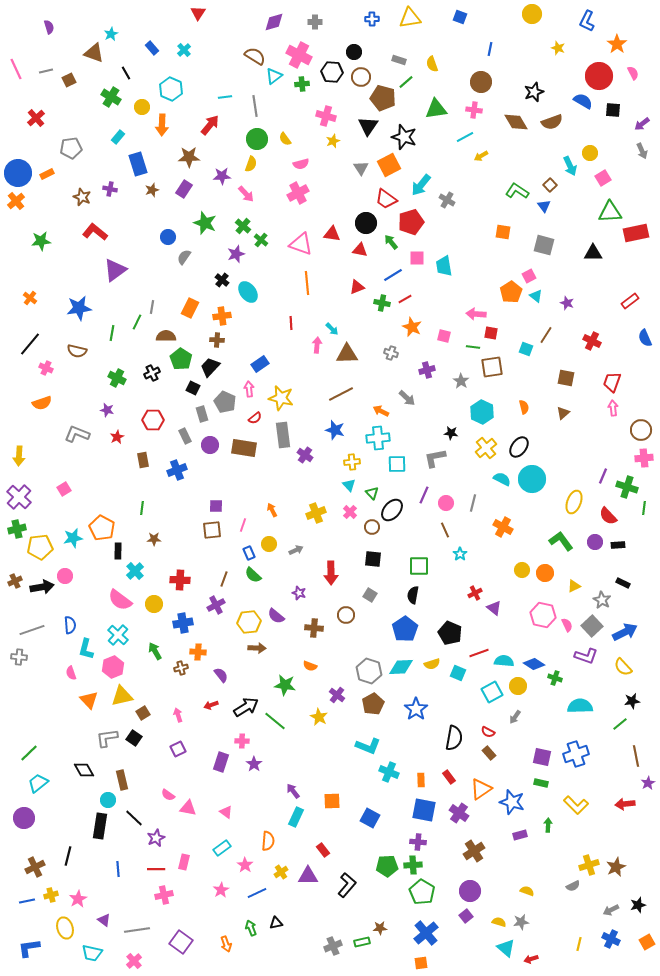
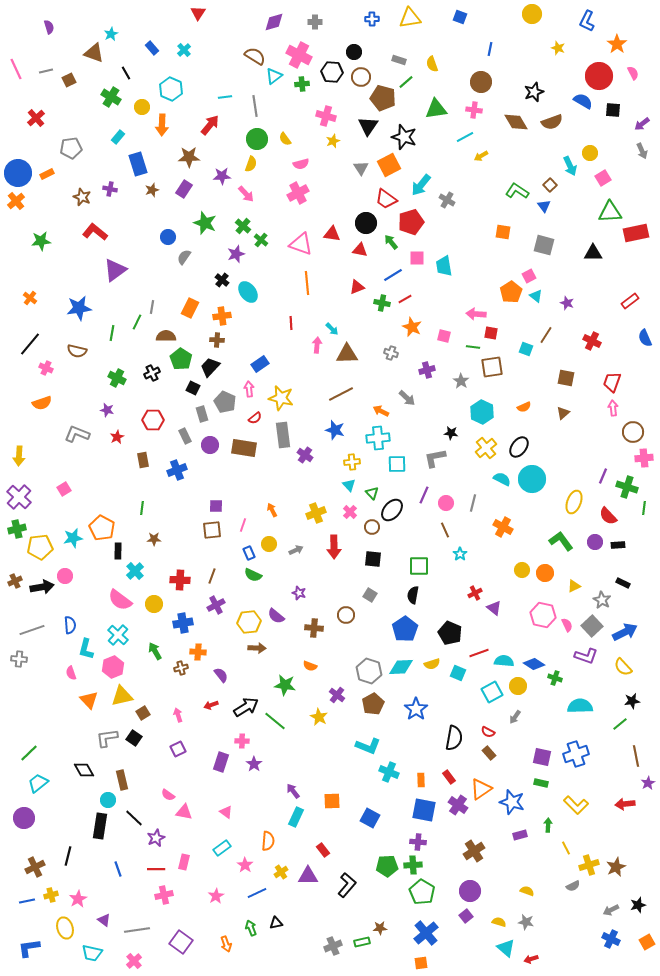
orange semicircle at (524, 407): rotated 80 degrees clockwise
brown circle at (641, 430): moved 8 px left, 2 px down
red arrow at (331, 573): moved 3 px right, 26 px up
green semicircle at (253, 575): rotated 18 degrees counterclockwise
brown line at (224, 579): moved 12 px left, 3 px up
gray cross at (19, 657): moved 2 px down
pink triangle at (188, 808): moved 4 px left, 4 px down
purple cross at (459, 813): moved 1 px left, 8 px up
blue line at (118, 869): rotated 14 degrees counterclockwise
pink star at (221, 890): moved 5 px left, 6 px down
gray star at (521, 922): moved 5 px right; rotated 21 degrees clockwise
yellow line at (579, 944): moved 13 px left, 96 px up; rotated 40 degrees counterclockwise
